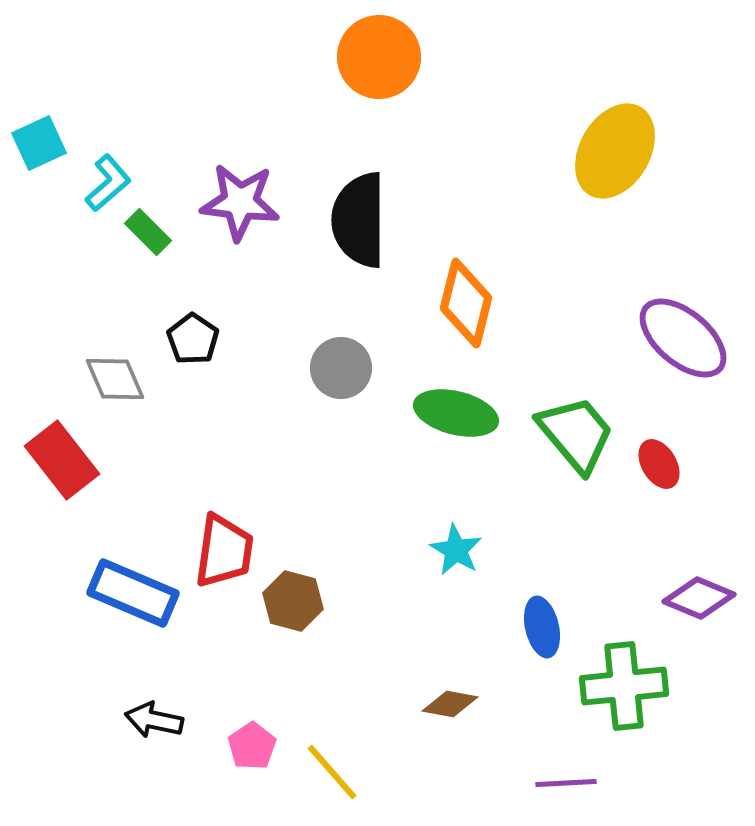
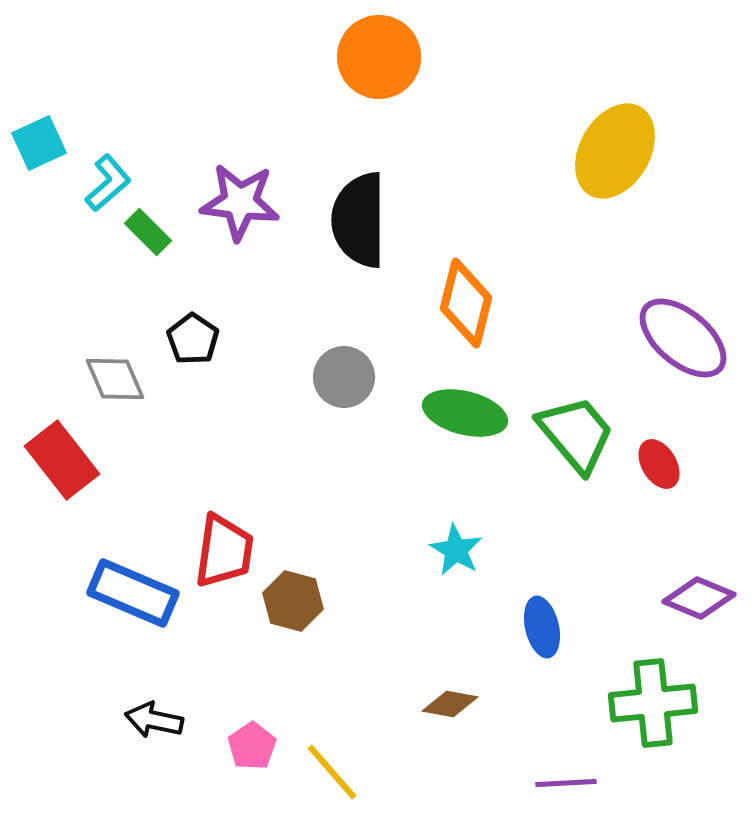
gray circle: moved 3 px right, 9 px down
green ellipse: moved 9 px right
green cross: moved 29 px right, 17 px down
